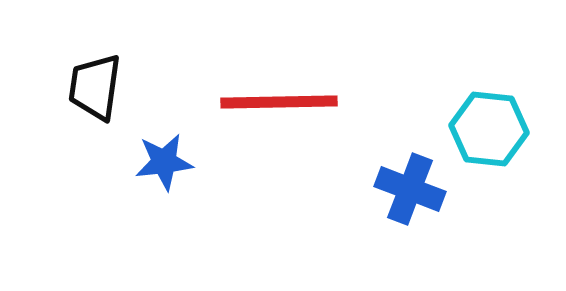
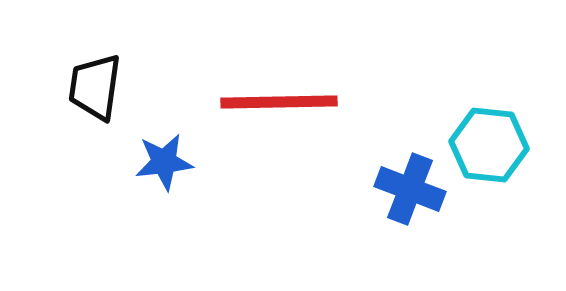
cyan hexagon: moved 16 px down
